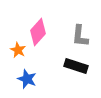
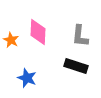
pink diamond: rotated 40 degrees counterclockwise
orange star: moved 7 px left, 10 px up
blue star: moved 1 px up
